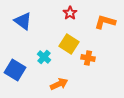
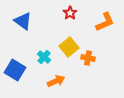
orange L-shape: rotated 140 degrees clockwise
yellow square: moved 3 px down; rotated 18 degrees clockwise
orange arrow: moved 3 px left, 3 px up
